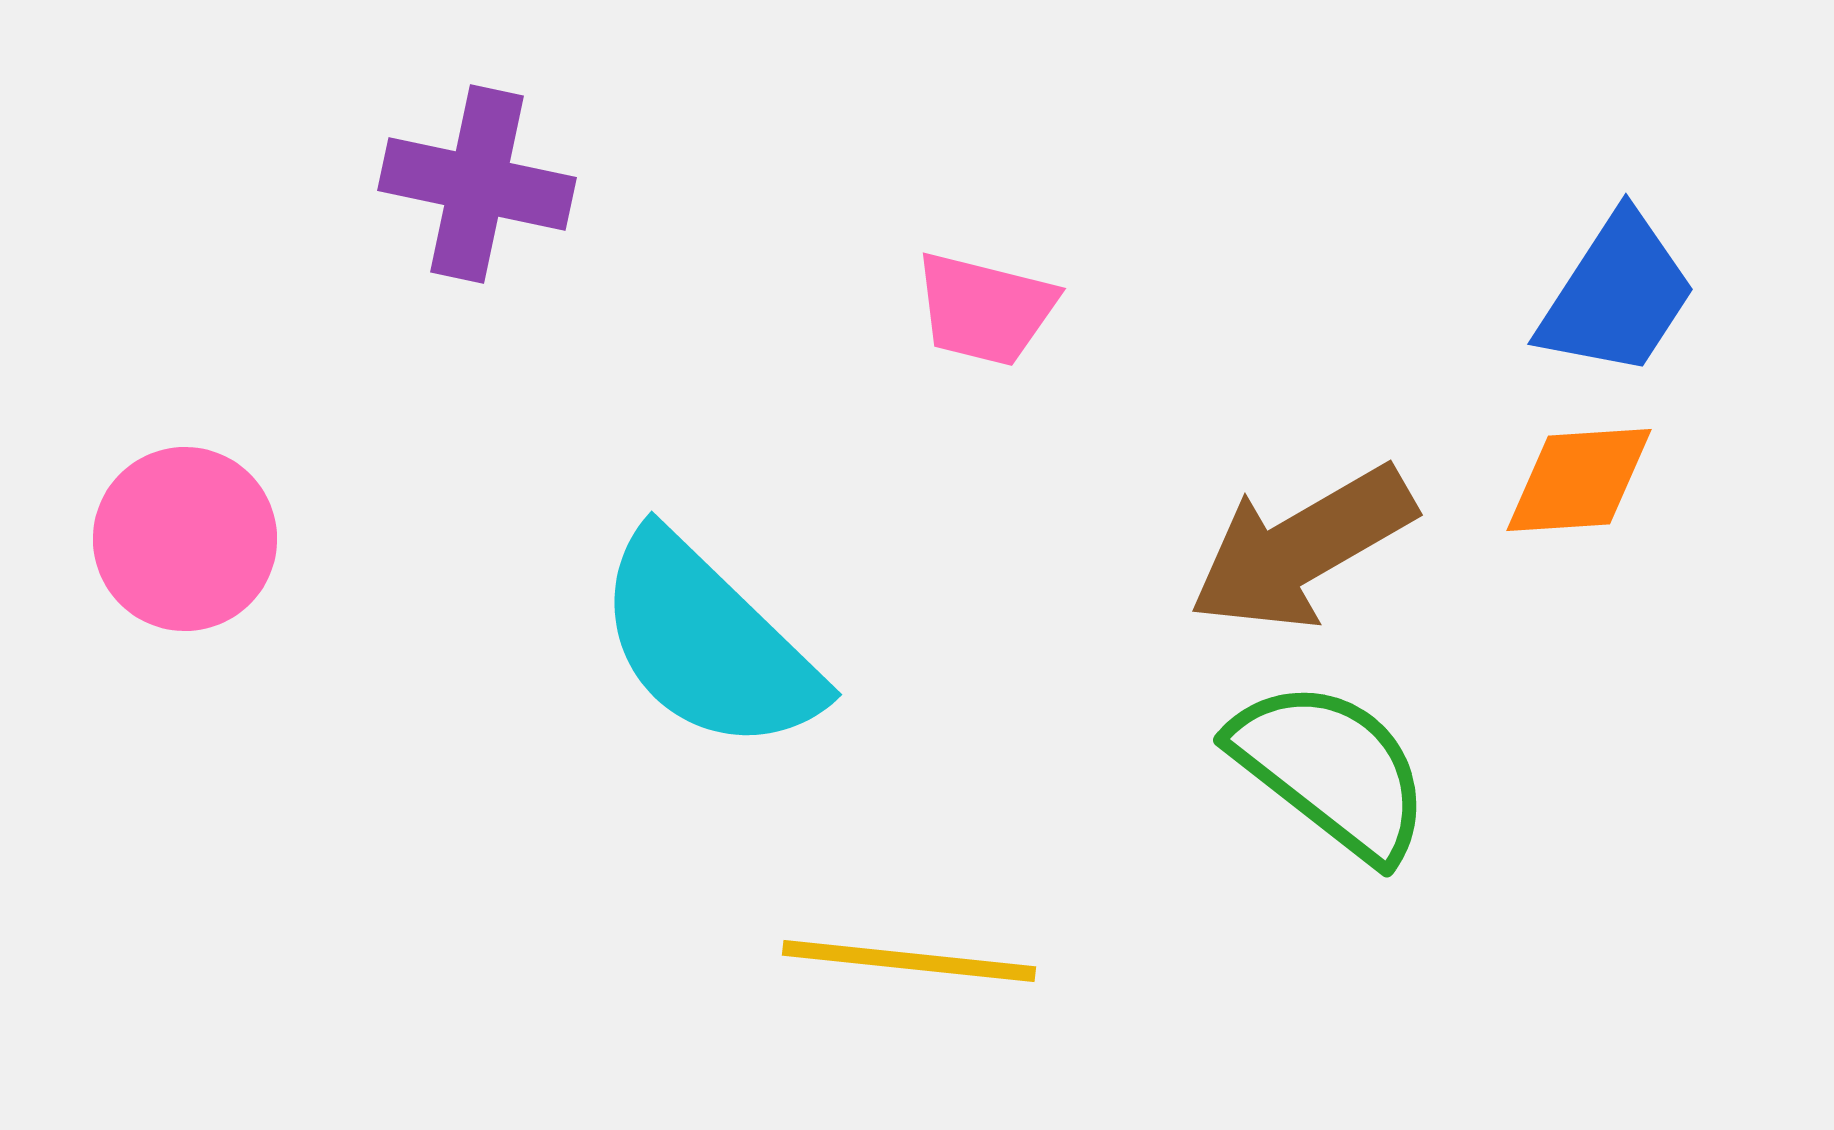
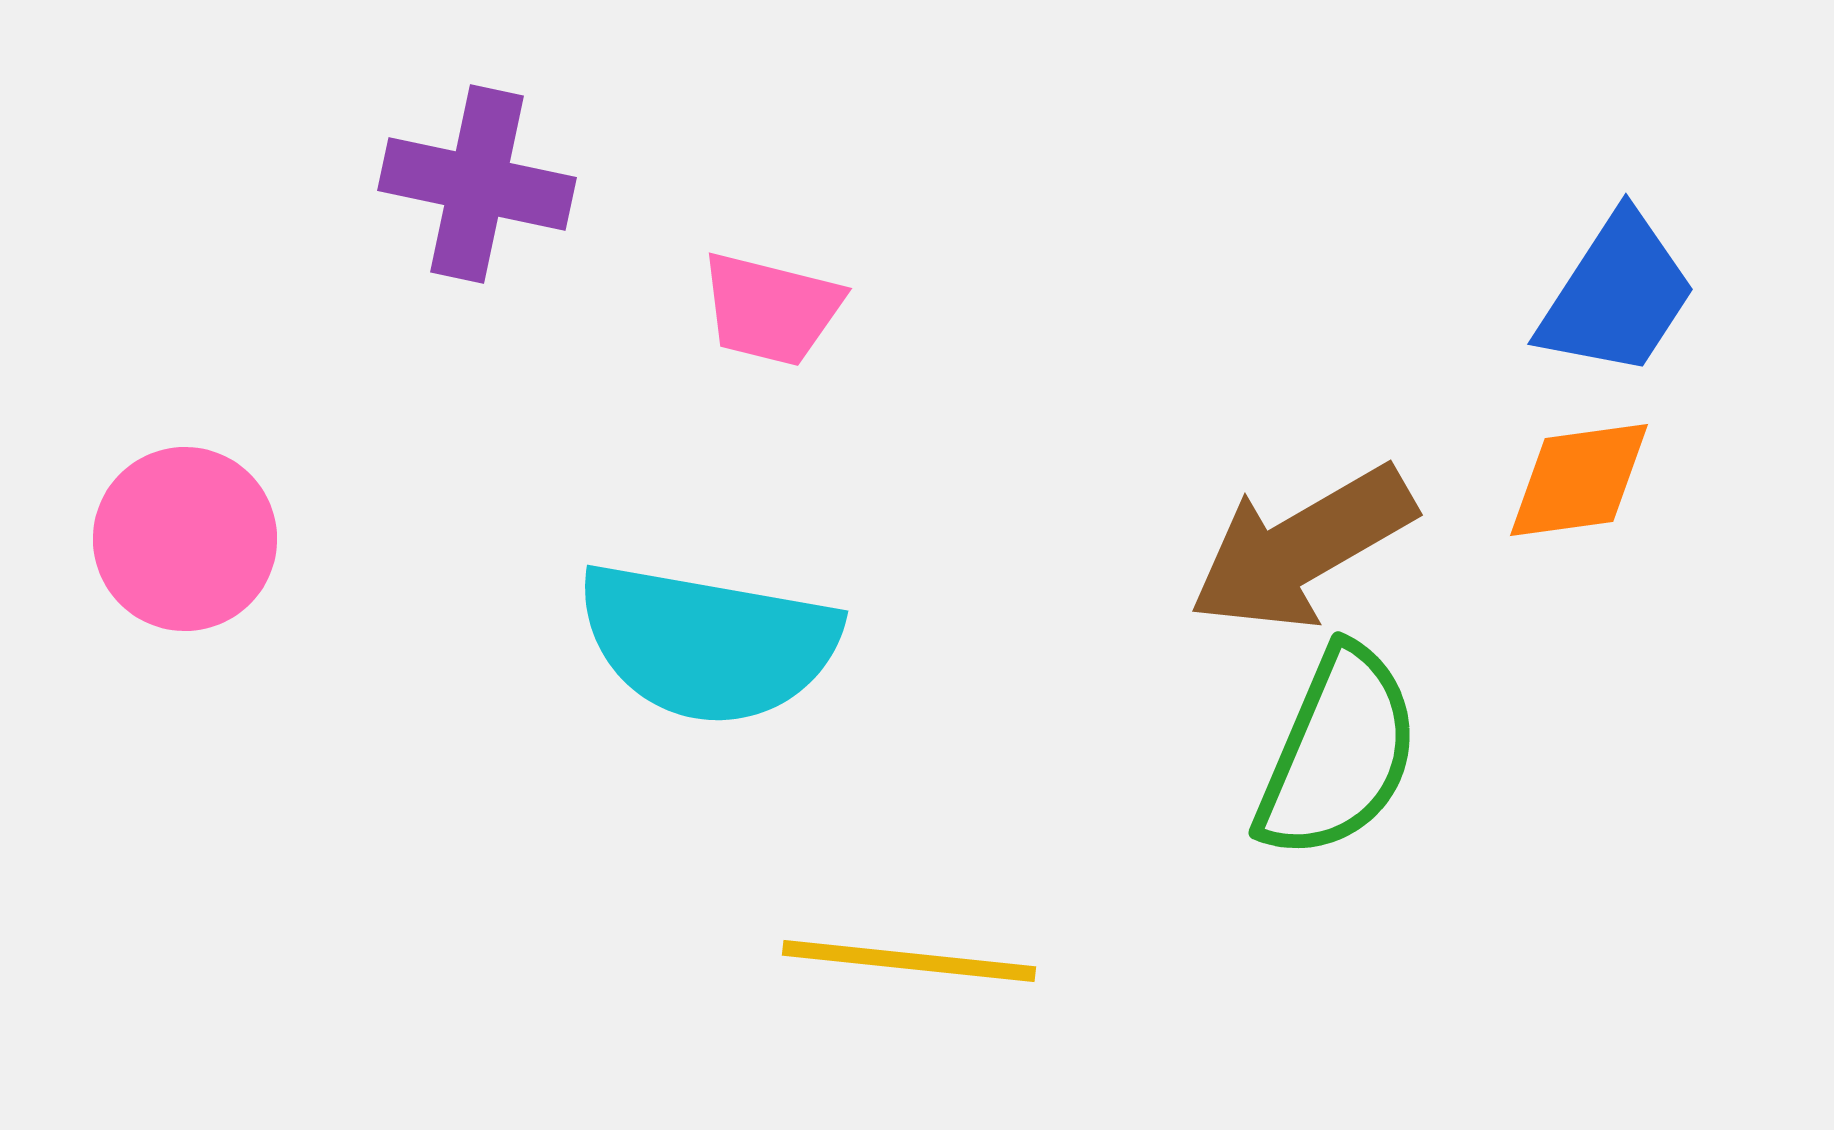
pink trapezoid: moved 214 px left
orange diamond: rotated 4 degrees counterclockwise
cyan semicircle: rotated 34 degrees counterclockwise
green semicircle: moved 7 px right, 17 px up; rotated 75 degrees clockwise
